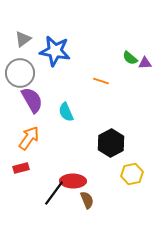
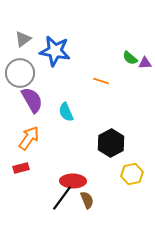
black line: moved 8 px right, 5 px down
